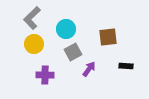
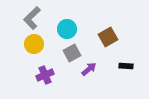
cyan circle: moved 1 px right
brown square: rotated 24 degrees counterclockwise
gray square: moved 1 px left, 1 px down
purple arrow: rotated 14 degrees clockwise
purple cross: rotated 24 degrees counterclockwise
